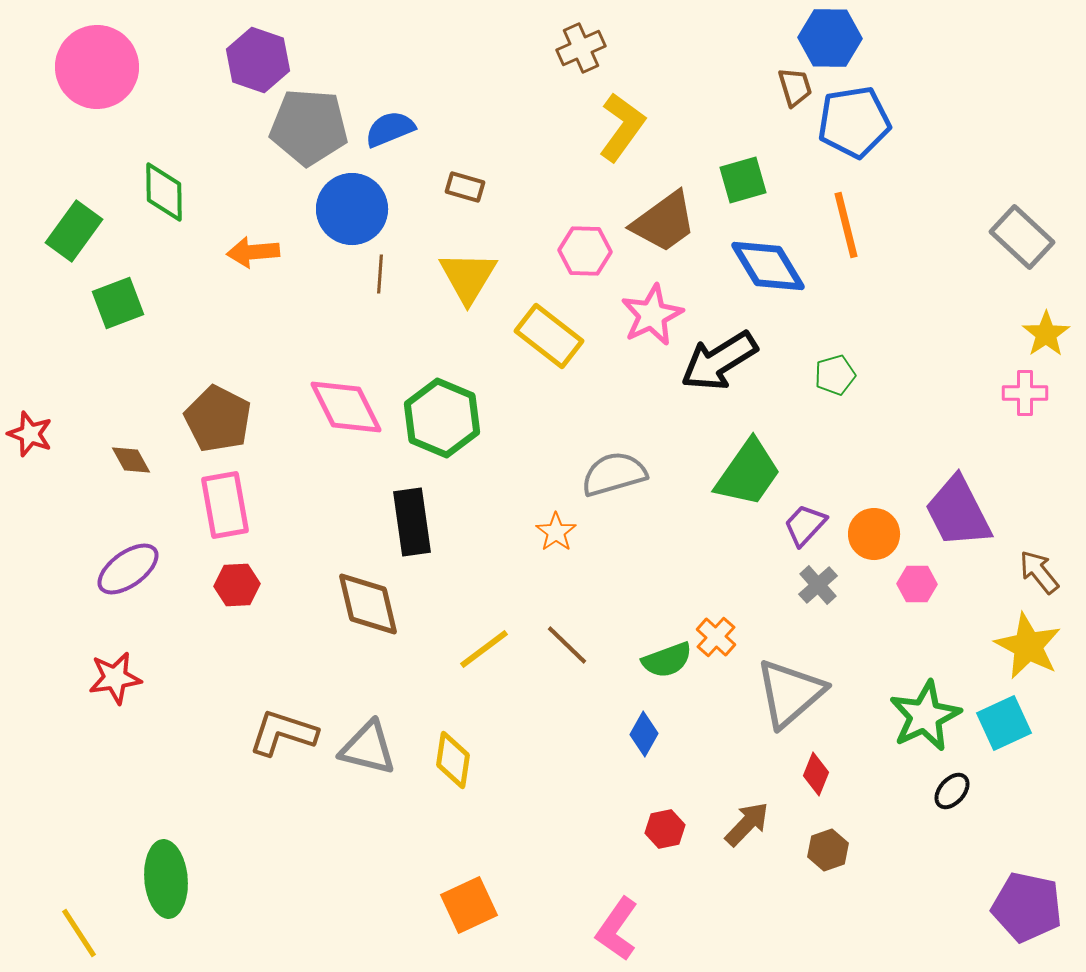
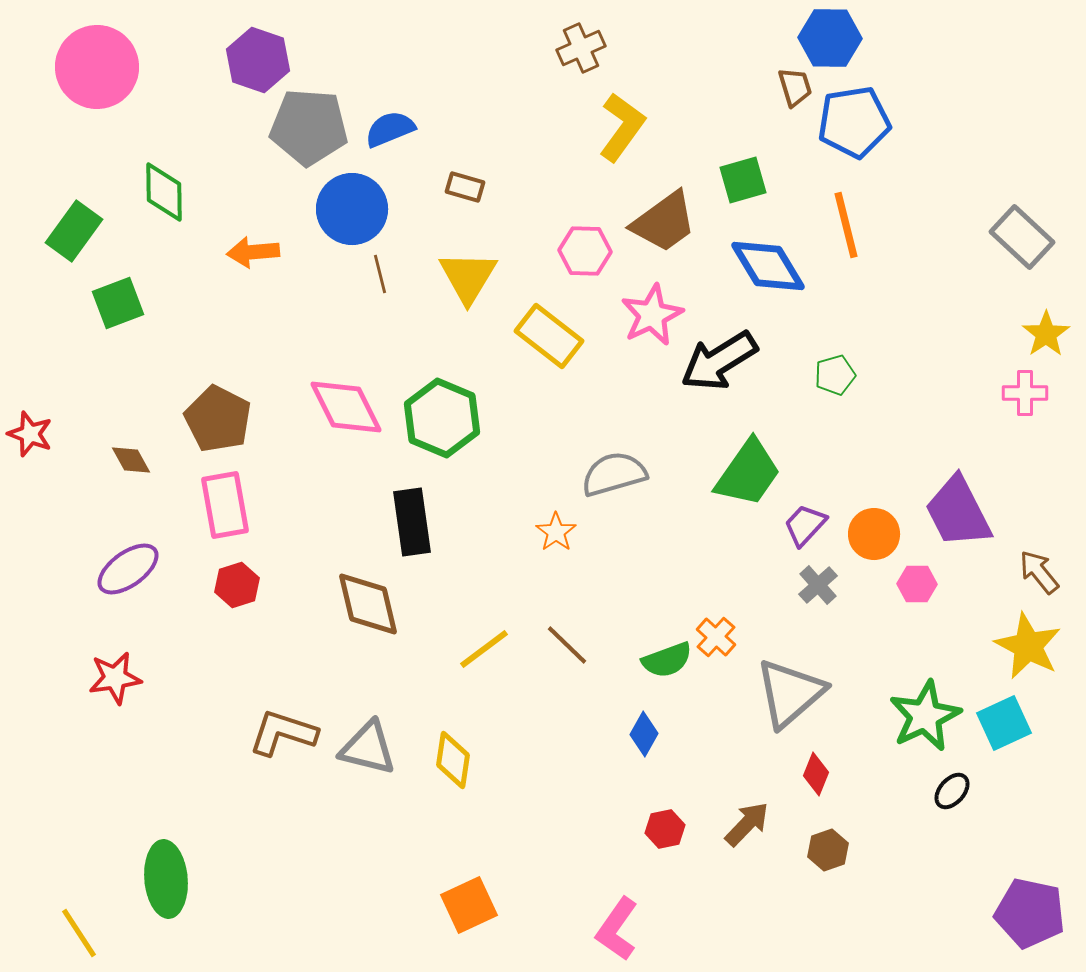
brown line at (380, 274): rotated 18 degrees counterclockwise
red hexagon at (237, 585): rotated 15 degrees counterclockwise
purple pentagon at (1027, 907): moved 3 px right, 6 px down
